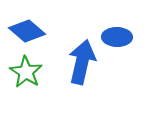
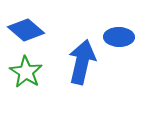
blue diamond: moved 1 px left, 1 px up
blue ellipse: moved 2 px right
